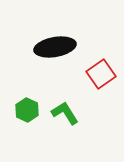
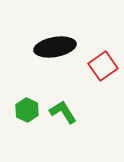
red square: moved 2 px right, 8 px up
green L-shape: moved 2 px left, 1 px up
